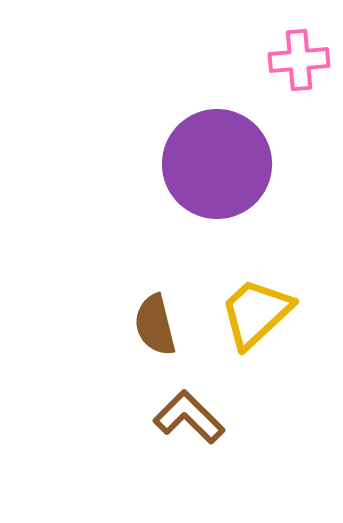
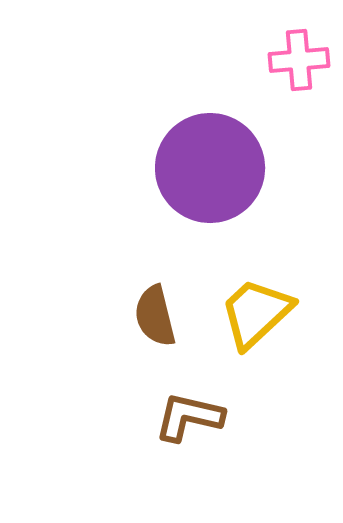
purple circle: moved 7 px left, 4 px down
brown semicircle: moved 9 px up
brown L-shape: rotated 32 degrees counterclockwise
